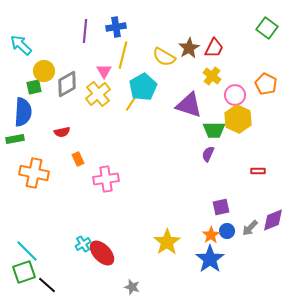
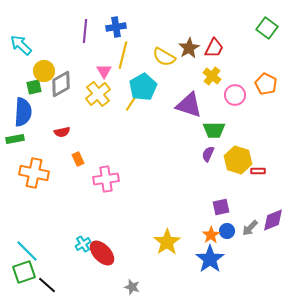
gray diamond at (67, 84): moved 6 px left
yellow hexagon at (238, 119): moved 41 px down; rotated 8 degrees counterclockwise
